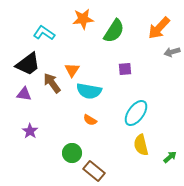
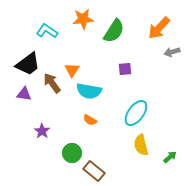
cyan L-shape: moved 3 px right, 2 px up
purple star: moved 12 px right
